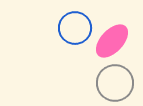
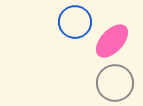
blue circle: moved 6 px up
